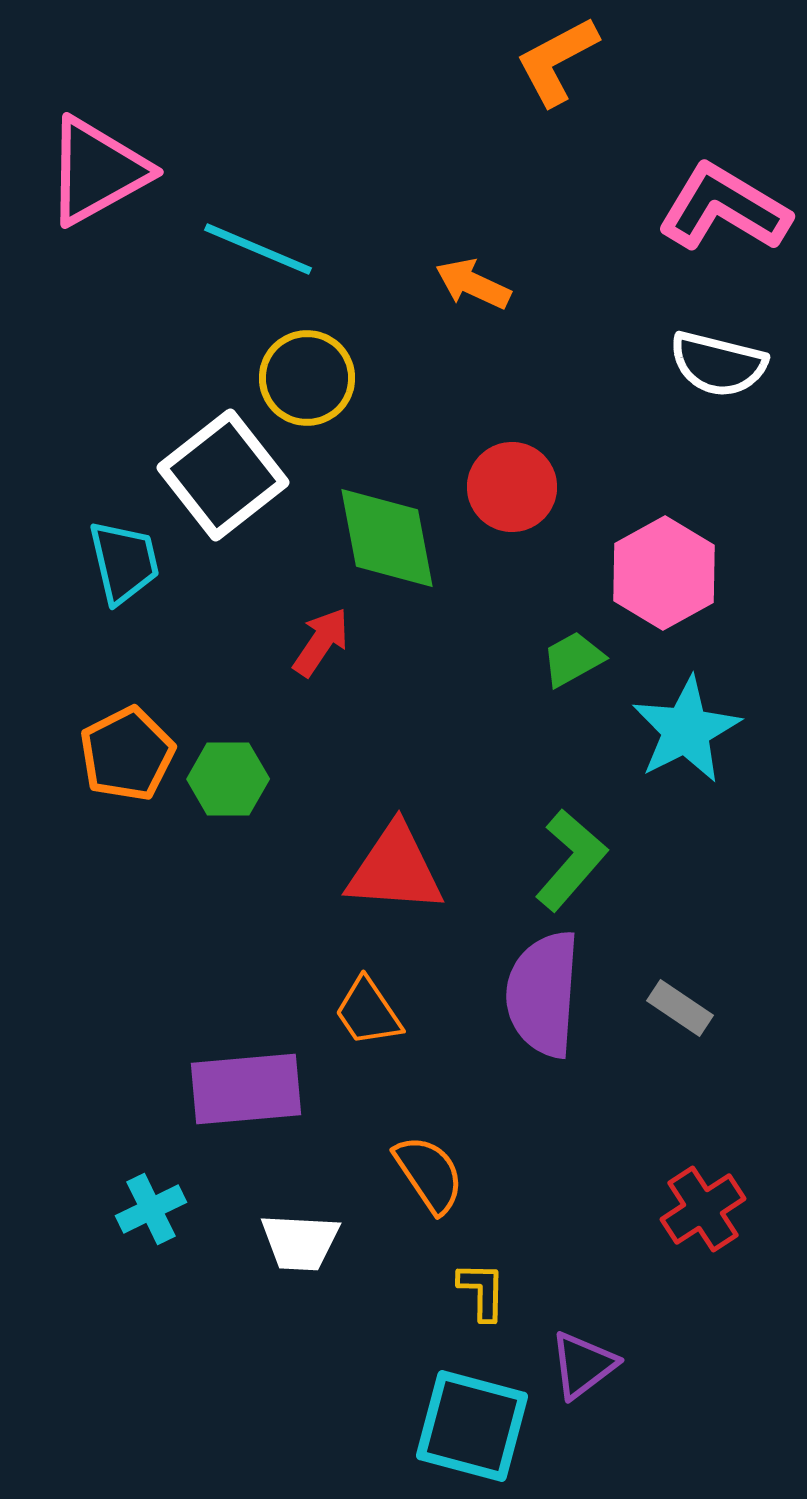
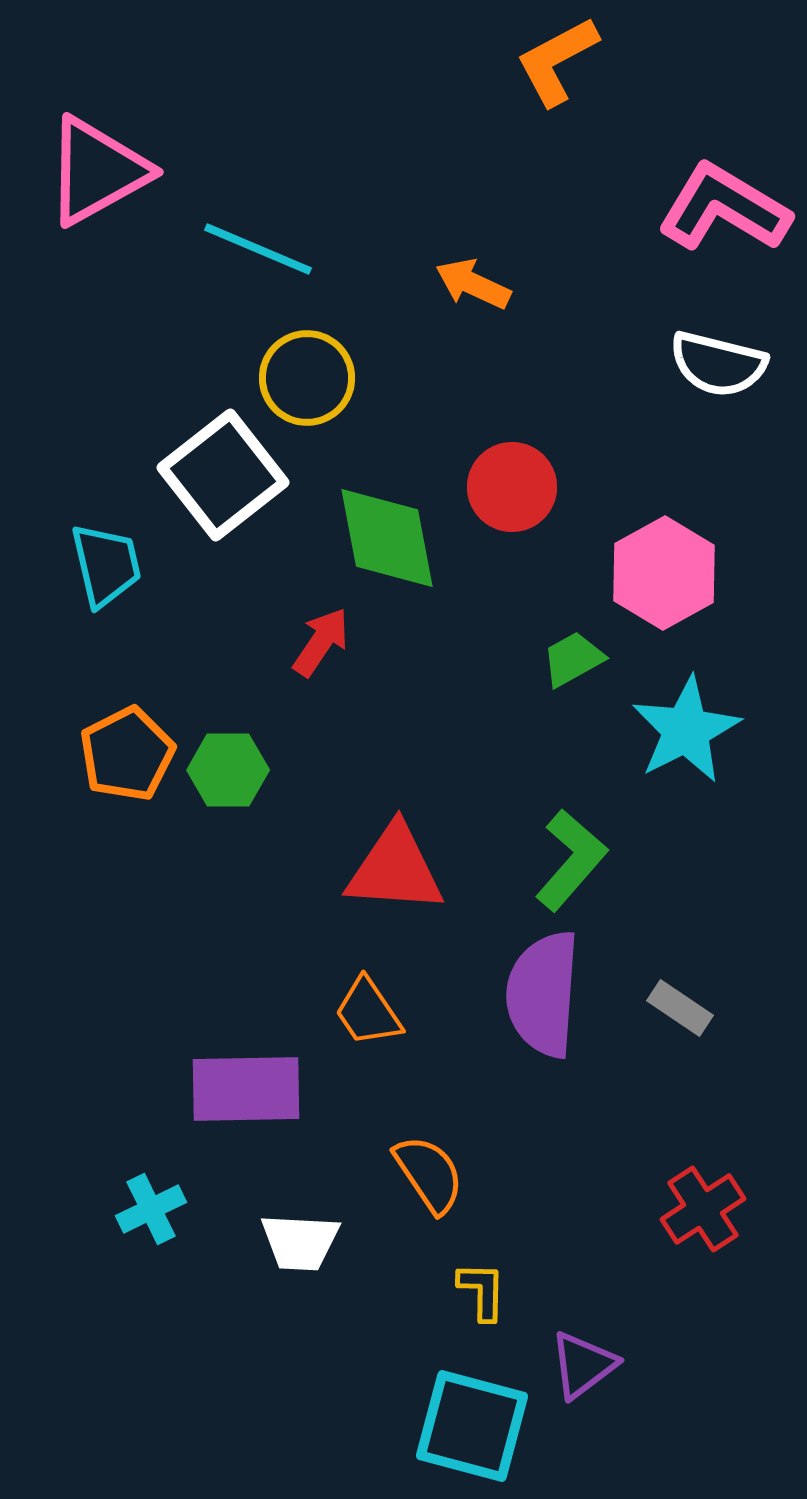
cyan trapezoid: moved 18 px left, 3 px down
green hexagon: moved 9 px up
purple rectangle: rotated 4 degrees clockwise
